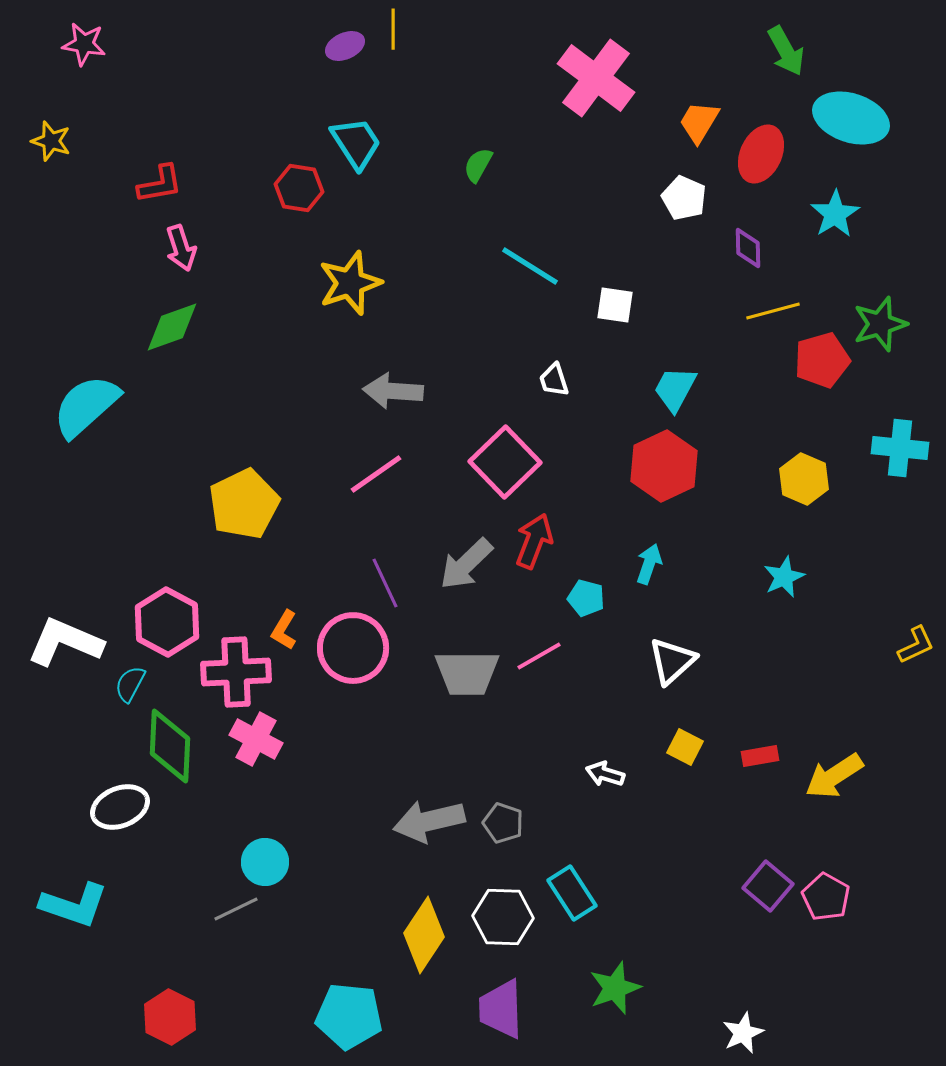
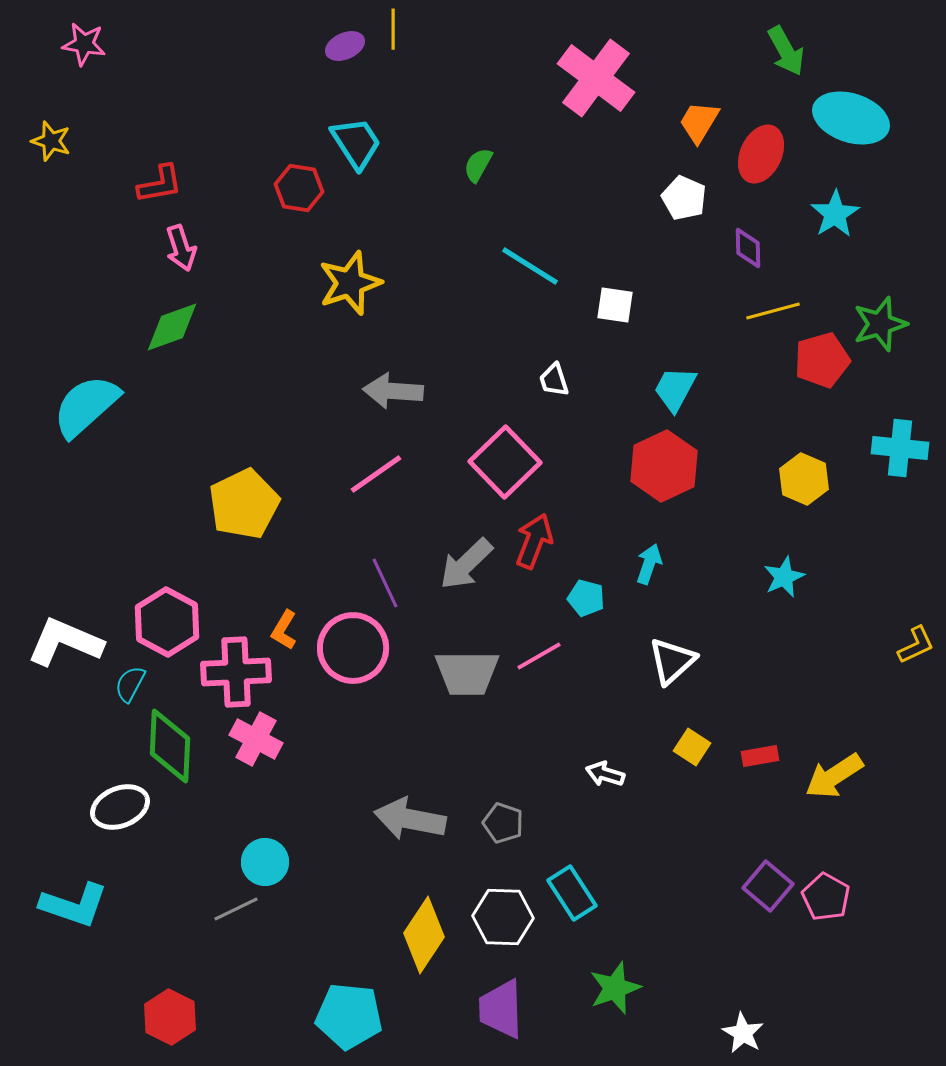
yellow square at (685, 747): moved 7 px right; rotated 6 degrees clockwise
gray arrow at (429, 821): moved 19 px left, 2 px up; rotated 24 degrees clockwise
white star at (743, 1033): rotated 18 degrees counterclockwise
